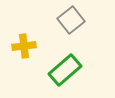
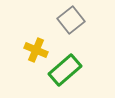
yellow cross: moved 12 px right, 4 px down; rotated 30 degrees clockwise
